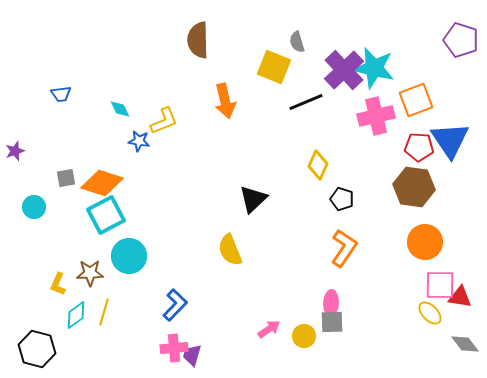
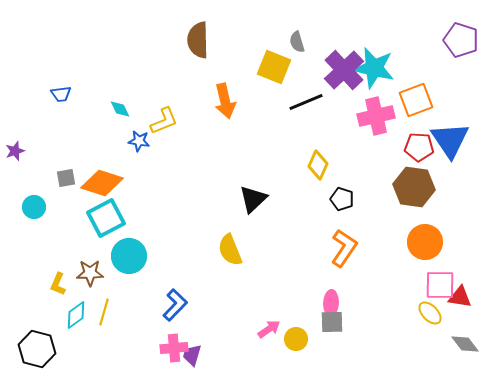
cyan square at (106, 215): moved 3 px down
yellow circle at (304, 336): moved 8 px left, 3 px down
